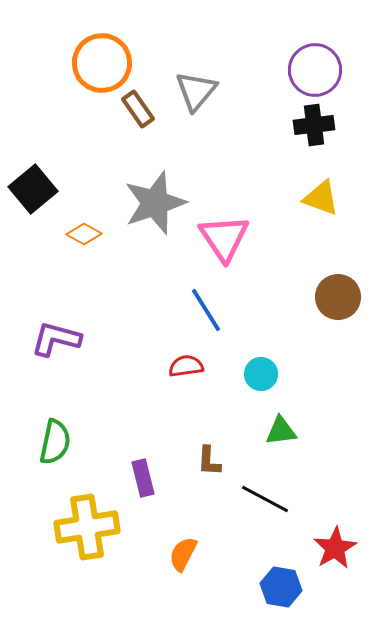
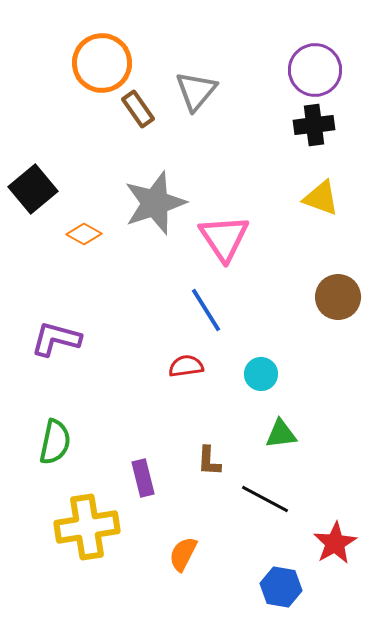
green triangle: moved 3 px down
red star: moved 5 px up
